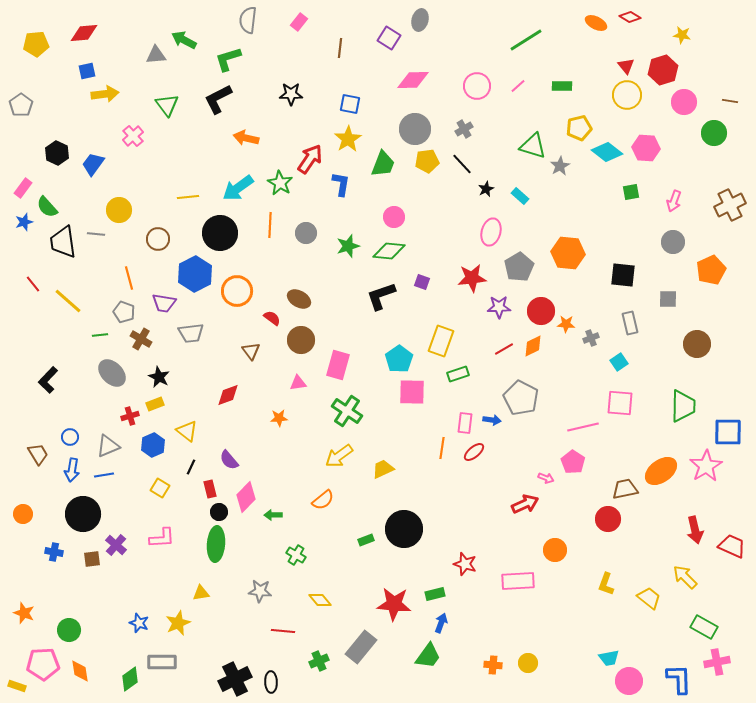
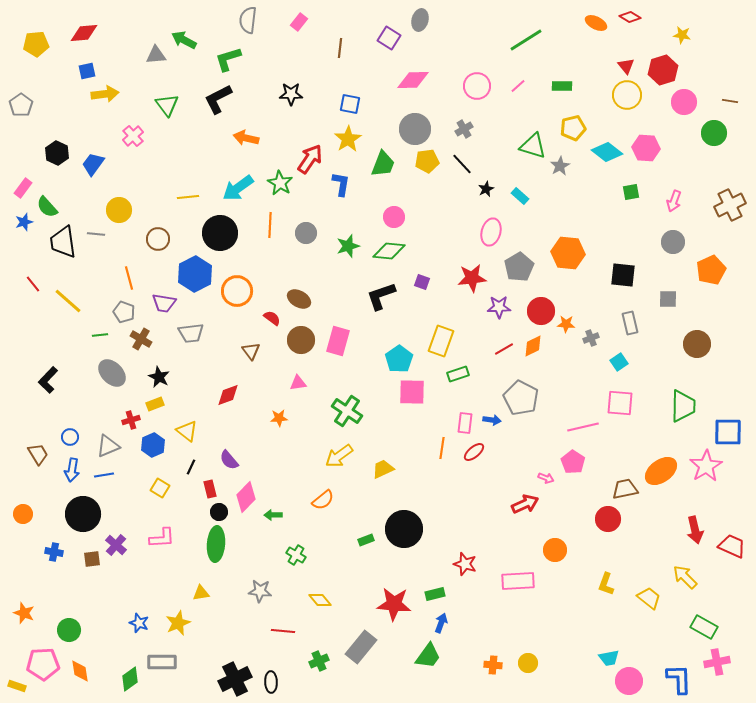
yellow pentagon at (579, 128): moved 6 px left
pink rectangle at (338, 365): moved 24 px up
red cross at (130, 416): moved 1 px right, 4 px down
